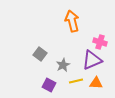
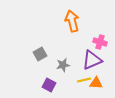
gray square: rotated 24 degrees clockwise
gray star: rotated 16 degrees clockwise
yellow line: moved 8 px right, 1 px up
